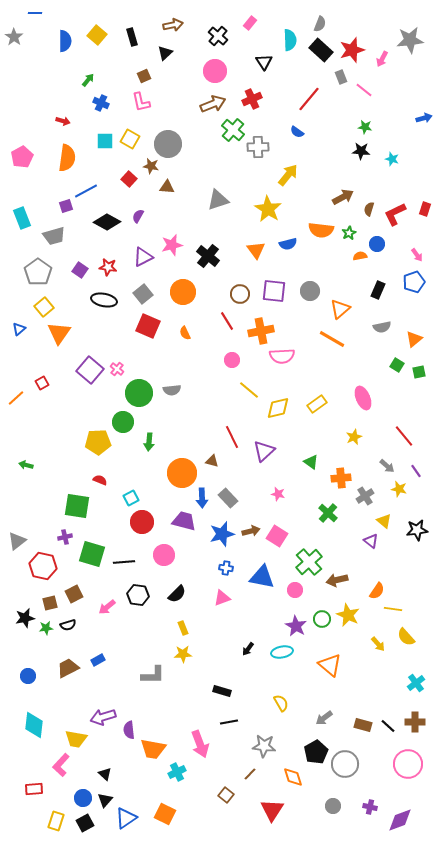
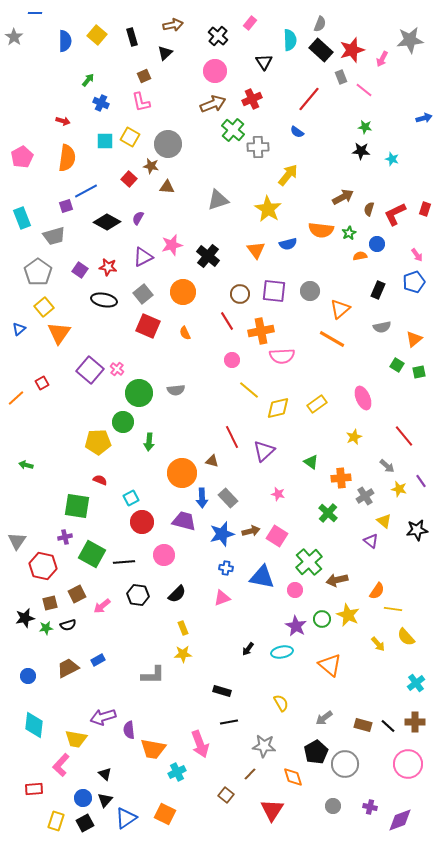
yellow square at (130, 139): moved 2 px up
purple semicircle at (138, 216): moved 2 px down
gray semicircle at (172, 390): moved 4 px right
purple line at (416, 471): moved 5 px right, 10 px down
gray triangle at (17, 541): rotated 18 degrees counterclockwise
green square at (92, 554): rotated 12 degrees clockwise
brown square at (74, 594): moved 3 px right
pink arrow at (107, 607): moved 5 px left, 1 px up
